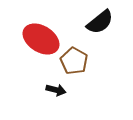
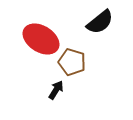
brown pentagon: moved 2 px left, 1 px down; rotated 12 degrees counterclockwise
black arrow: rotated 72 degrees counterclockwise
